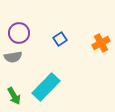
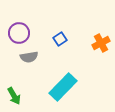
gray semicircle: moved 16 px right
cyan rectangle: moved 17 px right
